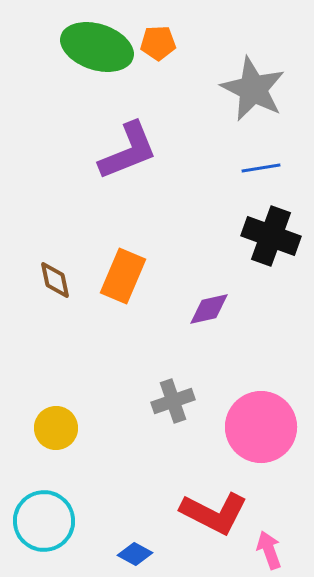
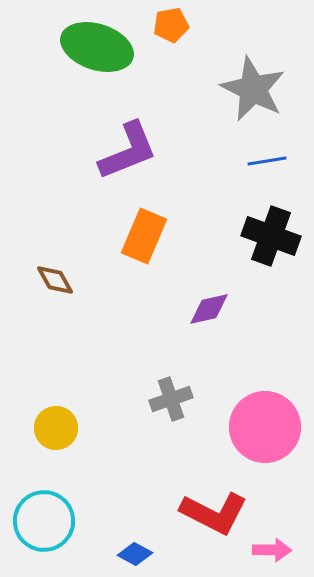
orange pentagon: moved 13 px right, 18 px up; rotated 8 degrees counterclockwise
blue line: moved 6 px right, 7 px up
orange rectangle: moved 21 px right, 40 px up
brown diamond: rotated 18 degrees counterclockwise
gray cross: moved 2 px left, 2 px up
pink circle: moved 4 px right
pink arrow: moved 3 px right; rotated 111 degrees clockwise
